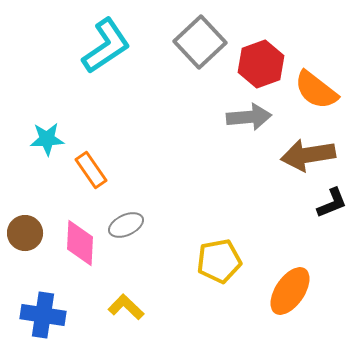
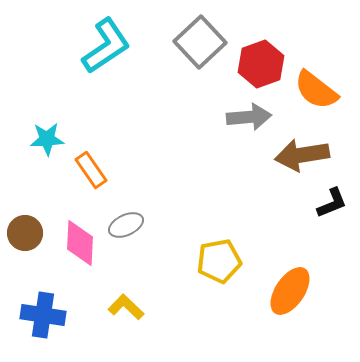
brown arrow: moved 6 px left
